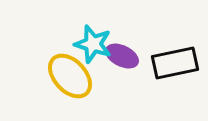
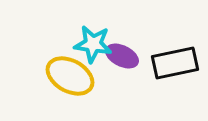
cyan star: rotated 9 degrees counterclockwise
yellow ellipse: rotated 18 degrees counterclockwise
